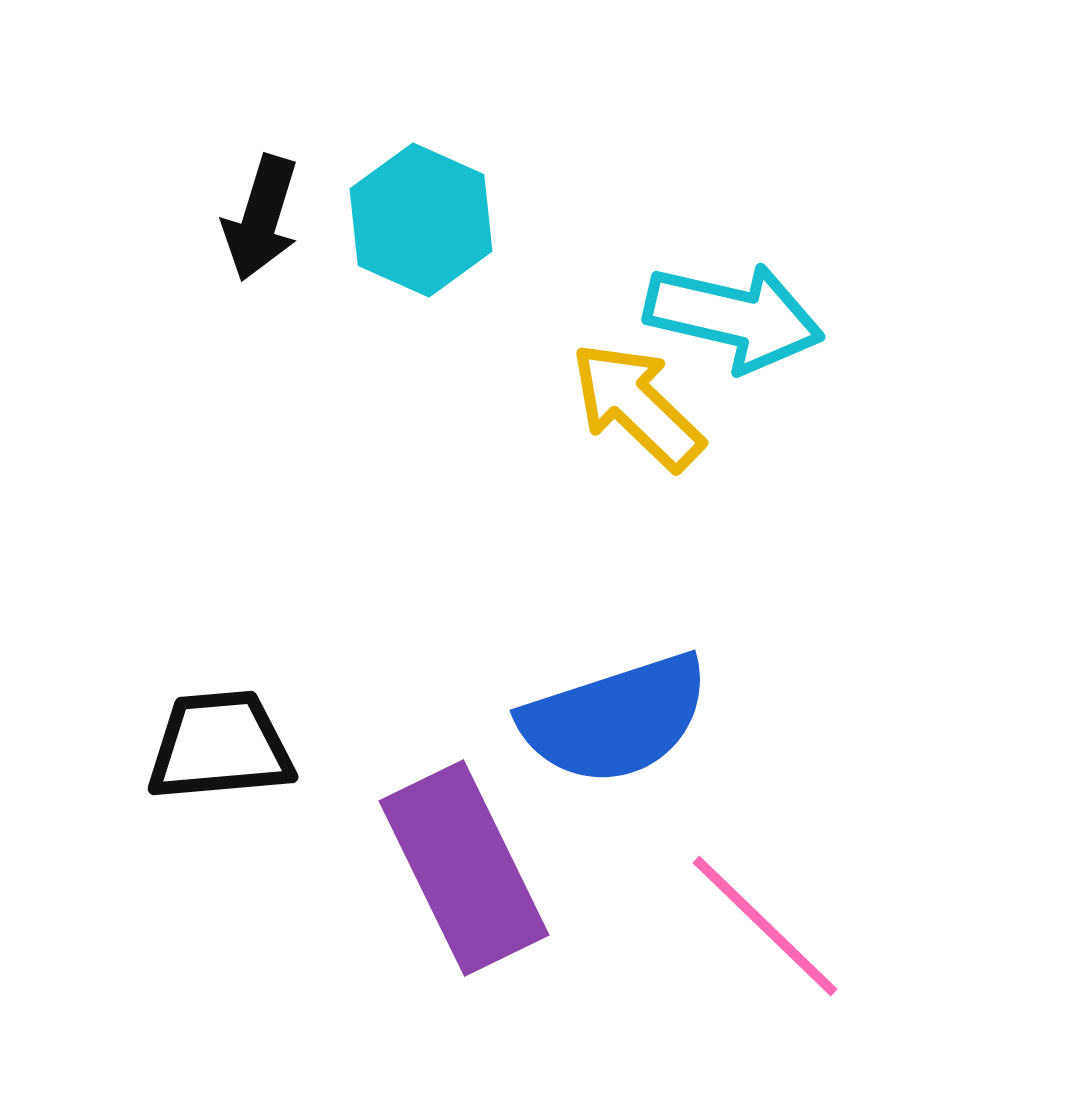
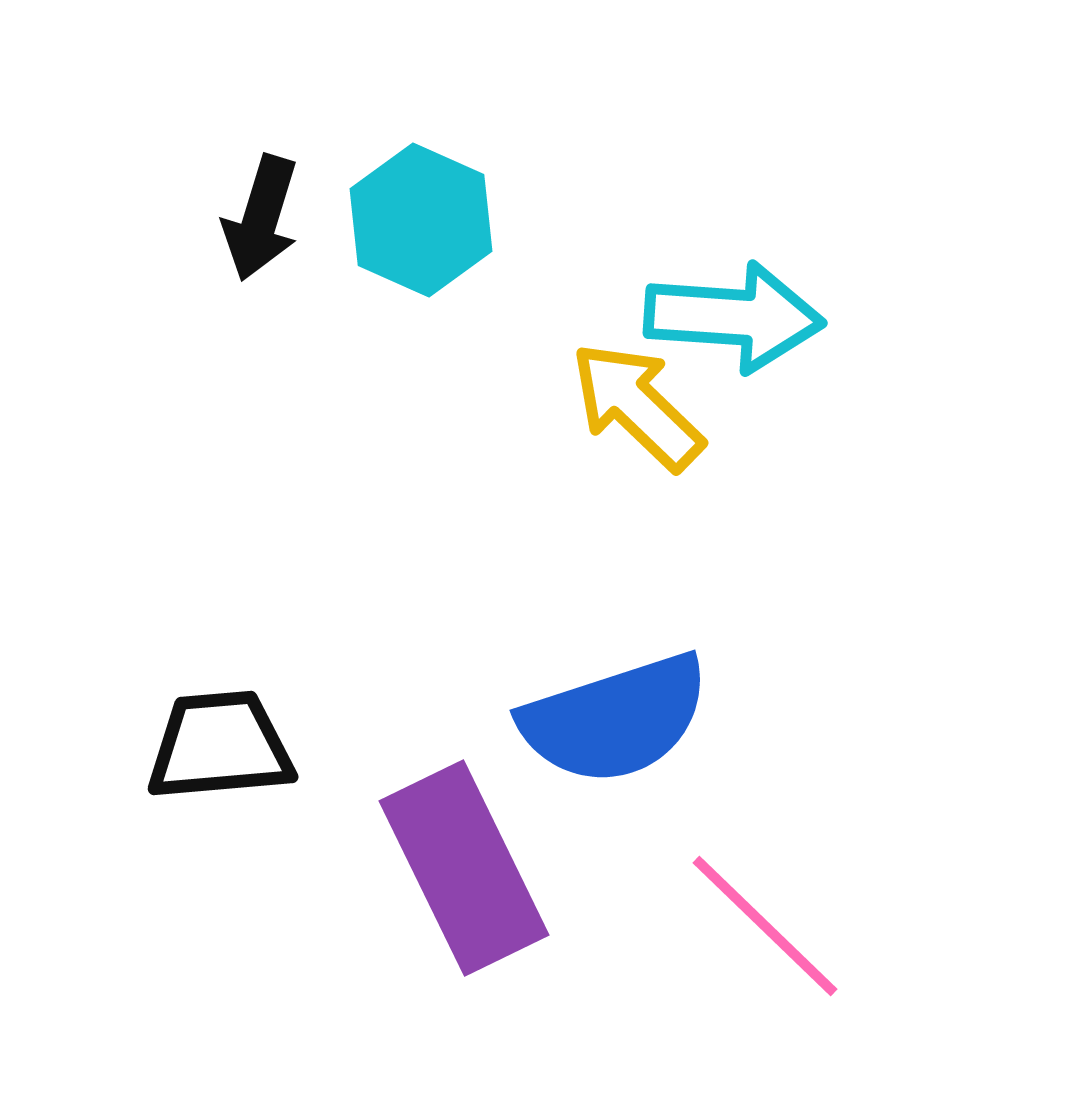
cyan arrow: rotated 9 degrees counterclockwise
